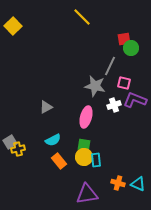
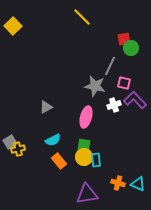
purple L-shape: rotated 25 degrees clockwise
